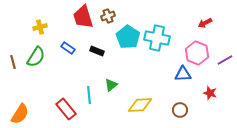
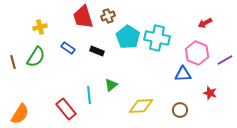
yellow diamond: moved 1 px right, 1 px down
